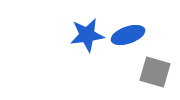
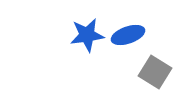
gray square: rotated 16 degrees clockwise
